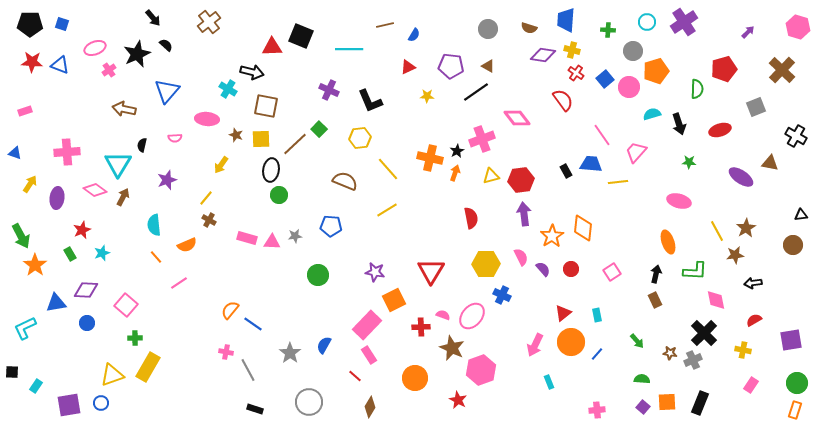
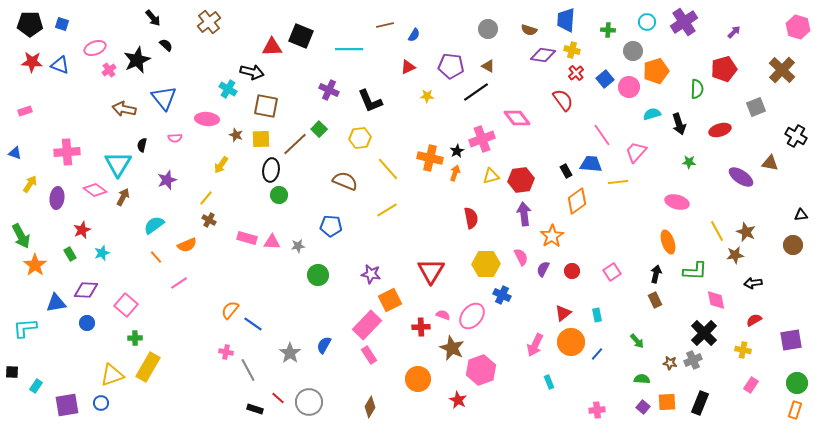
brown semicircle at (529, 28): moved 2 px down
purple arrow at (748, 32): moved 14 px left
black star at (137, 54): moved 6 px down
red cross at (576, 73): rotated 14 degrees clockwise
blue triangle at (167, 91): moved 3 px left, 7 px down; rotated 20 degrees counterclockwise
pink ellipse at (679, 201): moved 2 px left, 1 px down
cyan semicircle at (154, 225): rotated 60 degrees clockwise
orange diamond at (583, 228): moved 6 px left, 27 px up; rotated 48 degrees clockwise
brown star at (746, 228): moved 4 px down; rotated 18 degrees counterclockwise
gray star at (295, 236): moved 3 px right, 10 px down
purple semicircle at (543, 269): rotated 112 degrees counterclockwise
red circle at (571, 269): moved 1 px right, 2 px down
purple star at (375, 272): moved 4 px left, 2 px down
orange square at (394, 300): moved 4 px left
cyan L-shape at (25, 328): rotated 20 degrees clockwise
brown star at (670, 353): moved 10 px down
red line at (355, 376): moved 77 px left, 22 px down
orange circle at (415, 378): moved 3 px right, 1 px down
purple square at (69, 405): moved 2 px left
